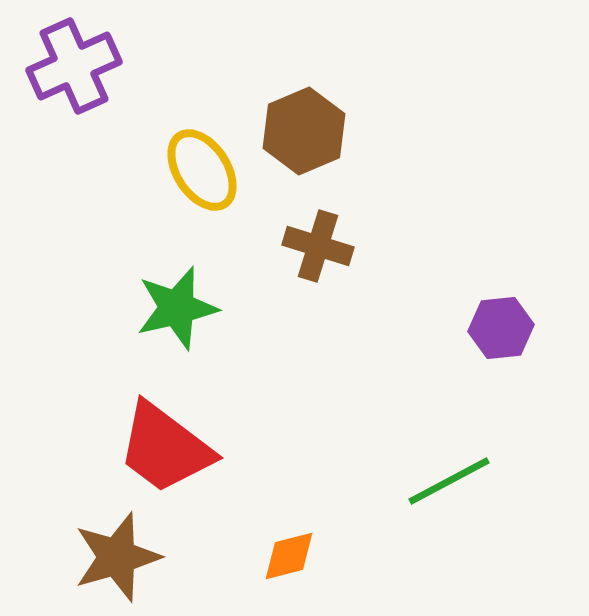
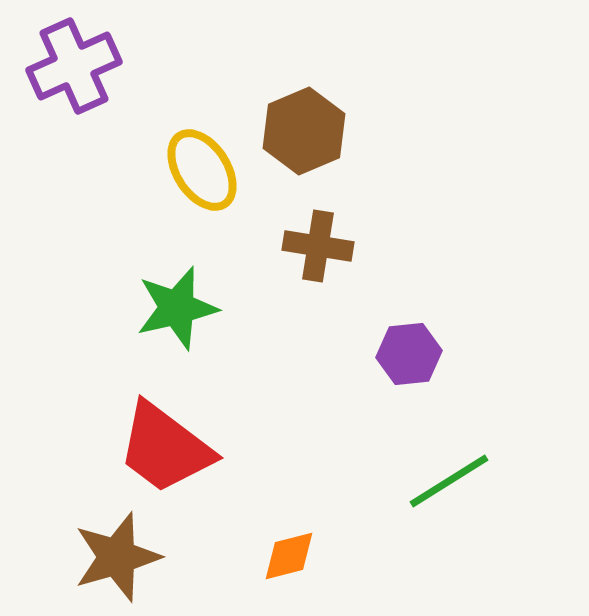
brown cross: rotated 8 degrees counterclockwise
purple hexagon: moved 92 px left, 26 px down
green line: rotated 4 degrees counterclockwise
